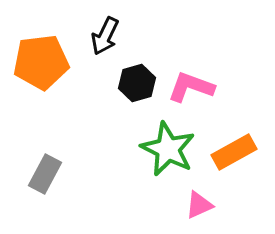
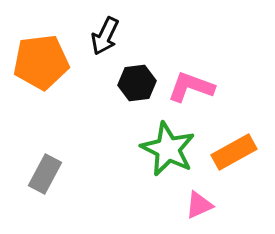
black hexagon: rotated 9 degrees clockwise
